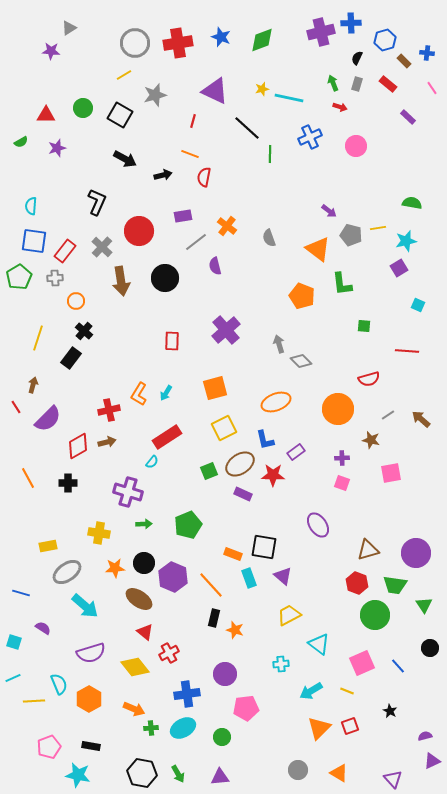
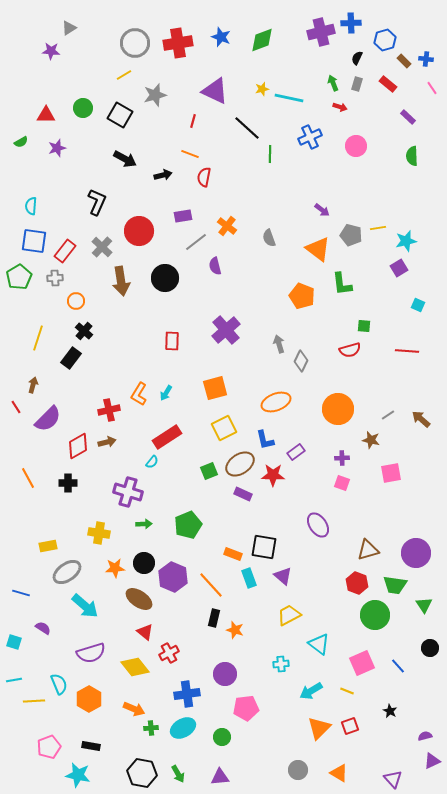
blue cross at (427, 53): moved 1 px left, 6 px down
green semicircle at (412, 203): moved 47 px up; rotated 102 degrees counterclockwise
purple arrow at (329, 211): moved 7 px left, 1 px up
gray diamond at (301, 361): rotated 70 degrees clockwise
red semicircle at (369, 379): moved 19 px left, 29 px up
cyan line at (13, 678): moved 1 px right, 2 px down; rotated 14 degrees clockwise
